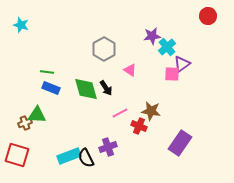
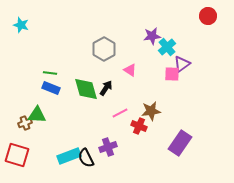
green line: moved 3 px right, 1 px down
black arrow: rotated 112 degrees counterclockwise
brown star: rotated 18 degrees counterclockwise
